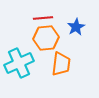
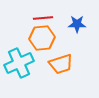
blue star: moved 1 px right, 3 px up; rotated 30 degrees clockwise
orange hexagon: moved 4 px left
orange trapezoid: rotated 65 degrees clockwise
